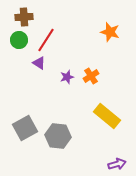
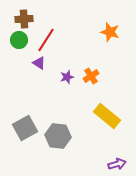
brown cross: moved 2 px down
